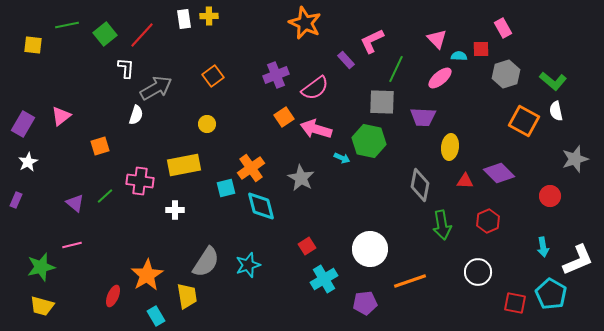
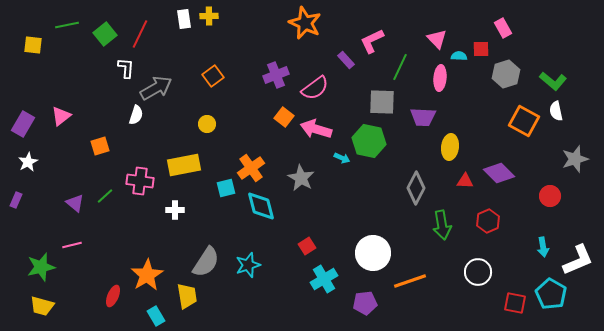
red line at (142, 35): moved 2 px left, 1 px up; rotated 16 degrees counterclockwise
green line at (396, 69): moved 4 px right, 2 px up
pink ellipse at (440, 78): rotated 45 degrees counterclockwise
orange square at (284, 117): rotated 18 degrees counterclockwise
gray diamond at (420, 185): moved 4 px left, 3 px down; rotated 16 degrees clockwise
white circle at (370, 249): moved 3 px right, 4 px down
